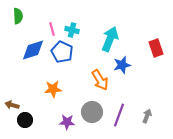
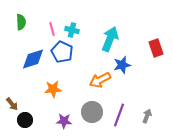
green semicircle: moved 3 px right, 6 px down
blue diamond: moved 9 px down
orange arrow: rotated 95 degrees clockwise
brown arrow: moved 1 px up; rotated 144 degrees counterclockwise
purple star: moved 3 px left, 1 px up
